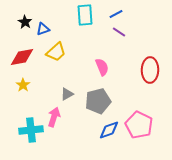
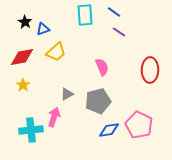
blue line: moved 2 px left, 2 px up; rotated 64 degrees clockwise
blue diamond: rotated 10 degrees clockwise
